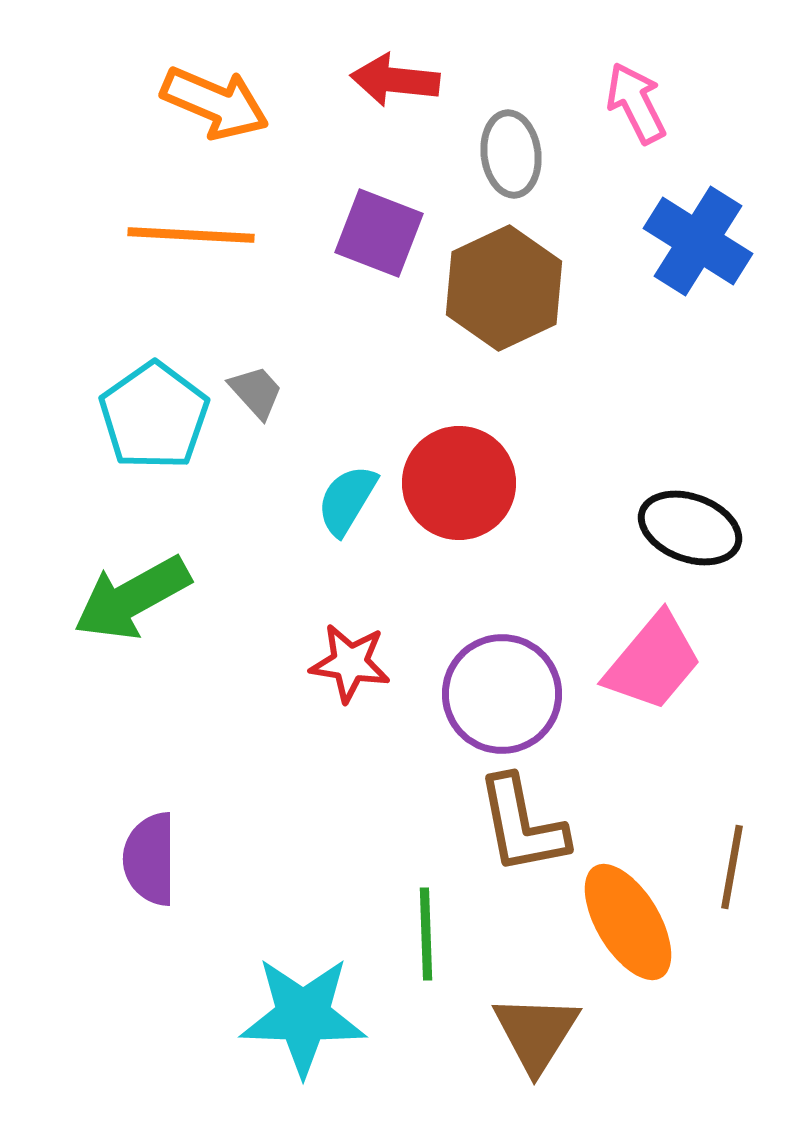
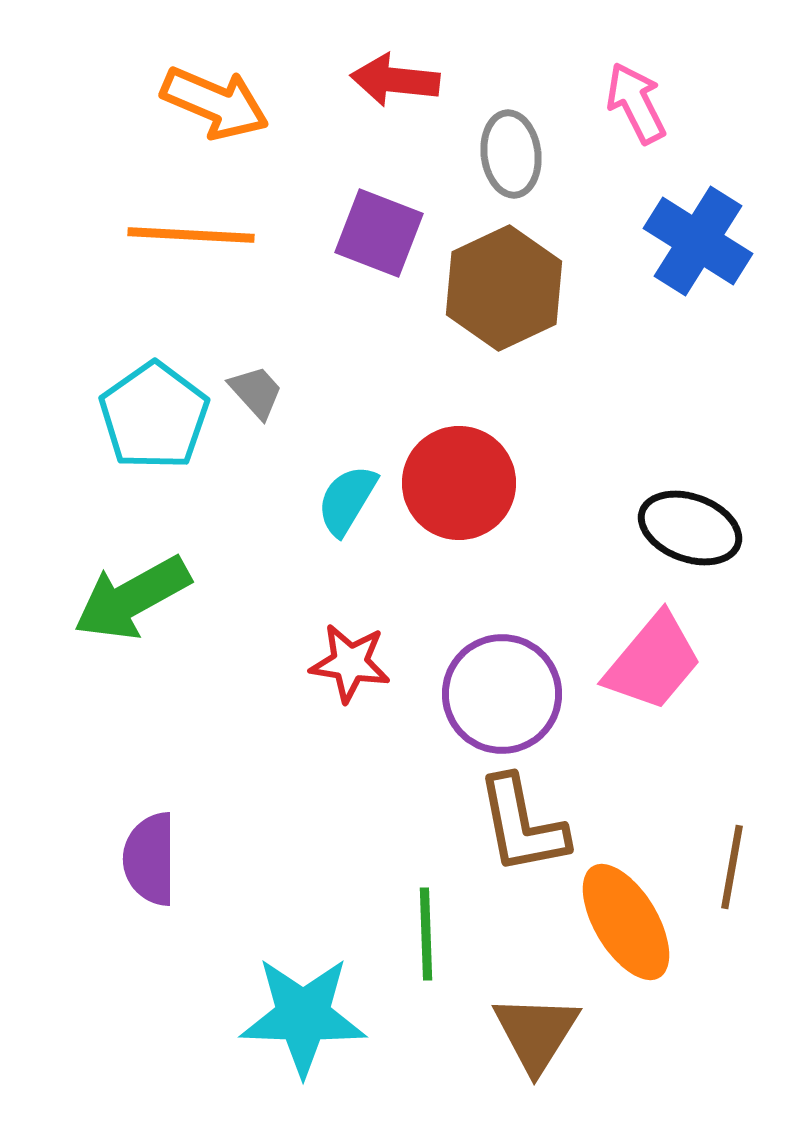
orange ellipse: moved 2 px left
